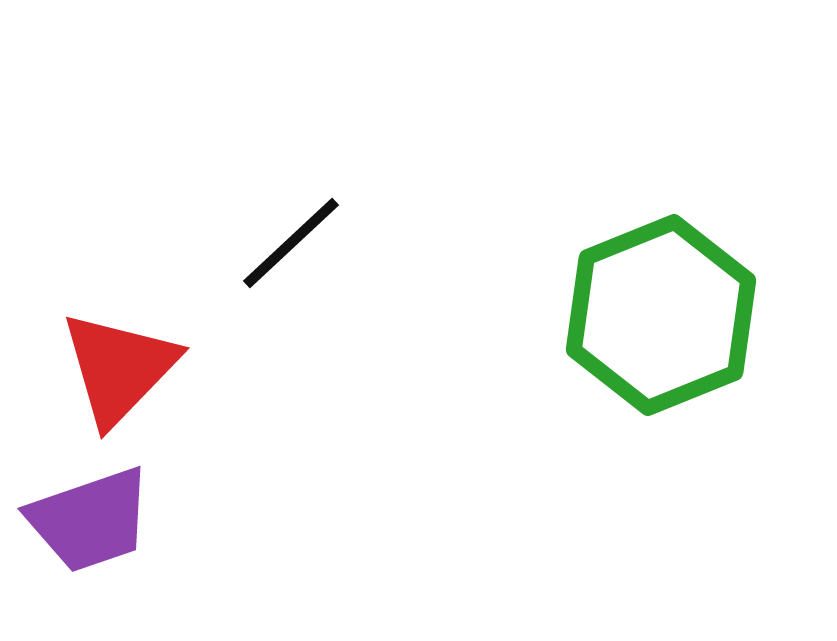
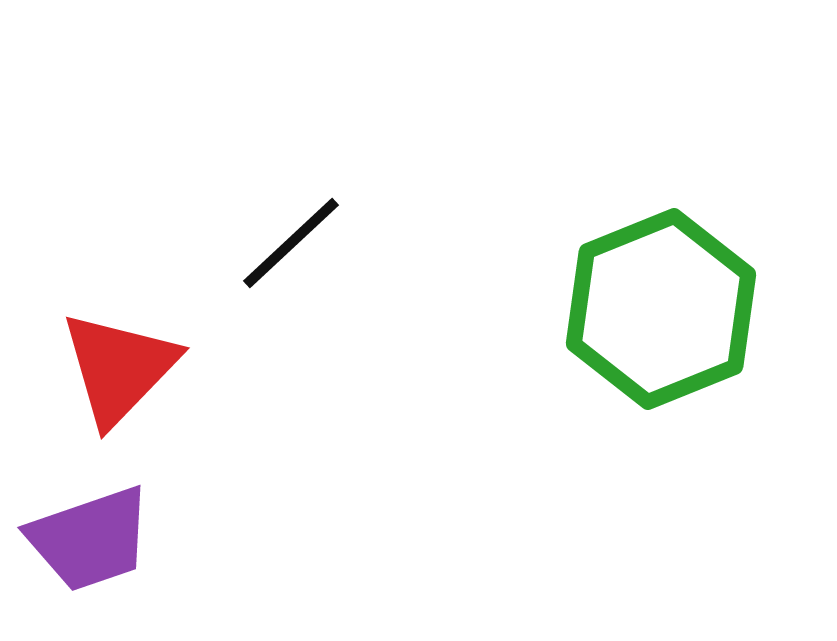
green hexagon: moved 6 px up
purple trapezoid: moved 19 px down
